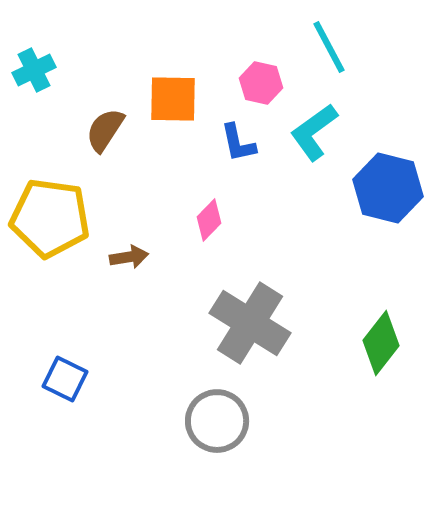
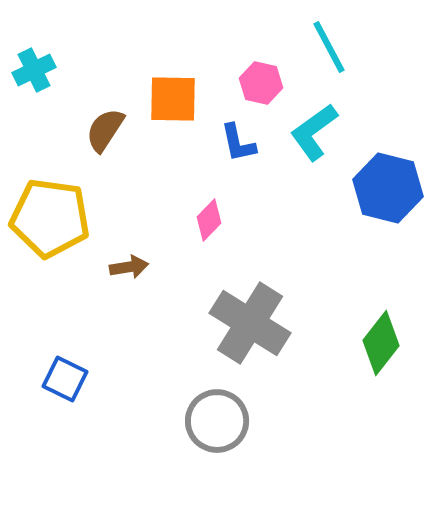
brown arrow: moved 10 px down
